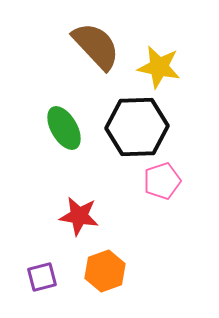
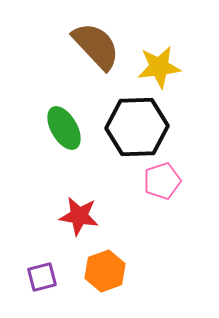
yellow star: rotated 18 degrees counterclockwise
